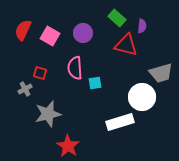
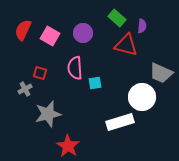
gray trapezoid: rotated 40 degrees clockwise
